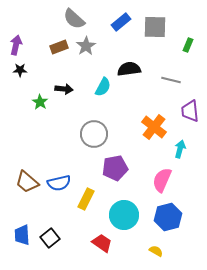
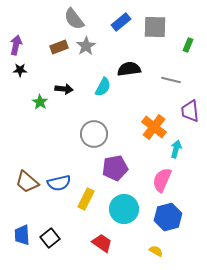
gray semicircle: rotated 10 degrees clockwise
cyan arrow: moved 4 px left
cyan circle: moved 6 px up
